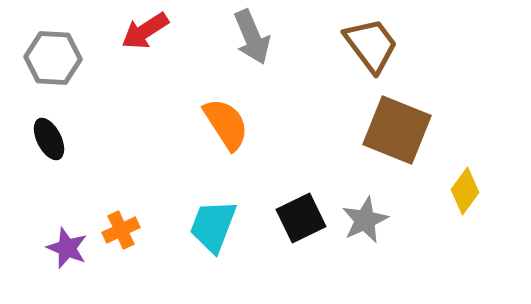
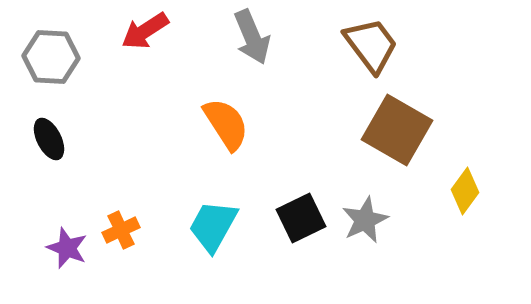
gray hexagon: moved 2 px left, 1 px up
brown square: rotated 8 degrees clockwise
cyan trapezoid: rotated 8 degrees clockwise
